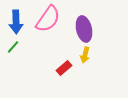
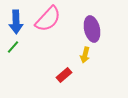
pink semicircle: rotated 8 degrees clockwise
purple ellipse: moved 8 px right
red rectangle: moved 7 px down
